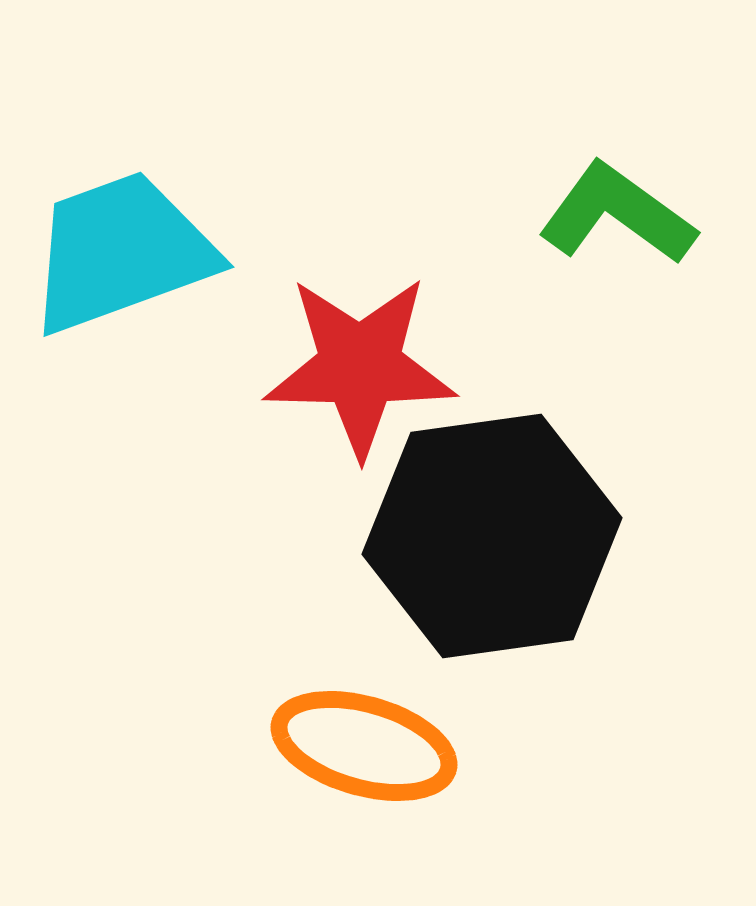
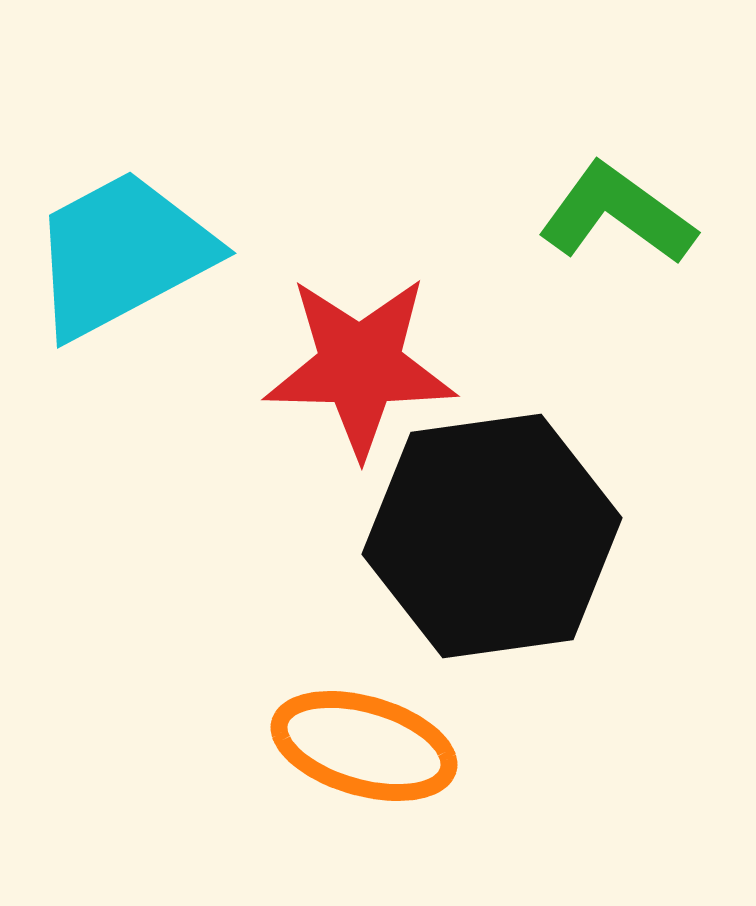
cyan trapezoid: moved 1 px right, 2 px down; rotated 8 degrees counterclockwise
